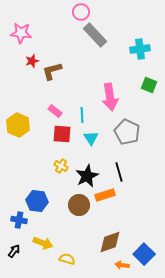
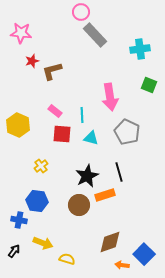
cyan triangle: rotated 42 degrees counterclockwise
yellow cross: moved 20 px left; rotated 24 degrees clockwise
